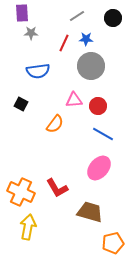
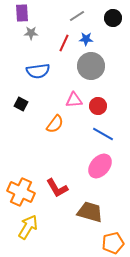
pink ellipse: moved 1 px right, 2 px up
yellow arrow: rotated 20 degrees clockwise
